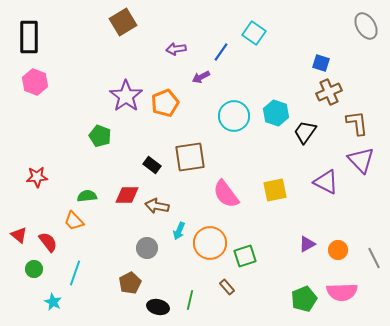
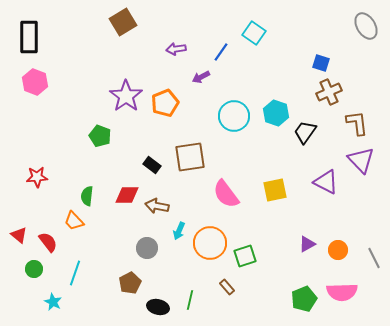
green semicircle at (87, 196): rotated 78 degrees counterclockwise
